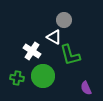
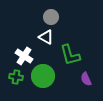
gray circle: moved 13 px left, 3 px up
white triangle: moved 8 px left
white cross: moved 8 px left, 5 px down
green cross: moved 1 px left, 1 px up
purple semicircle: moved 9 px up
